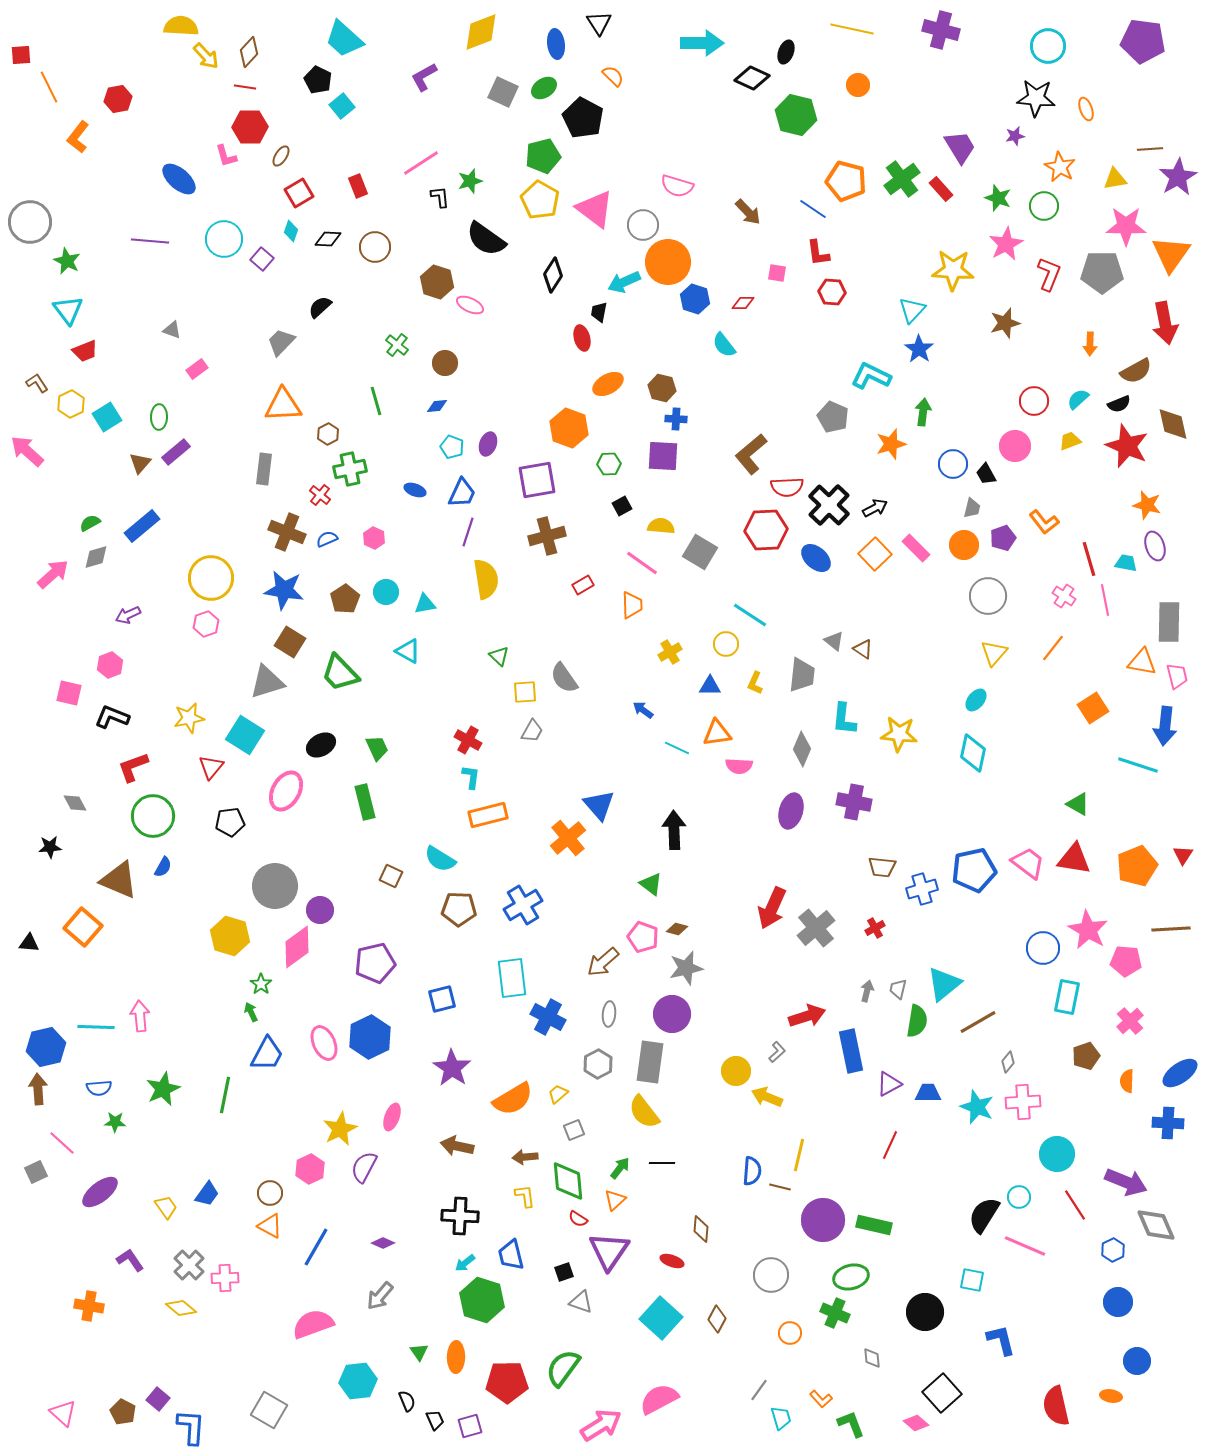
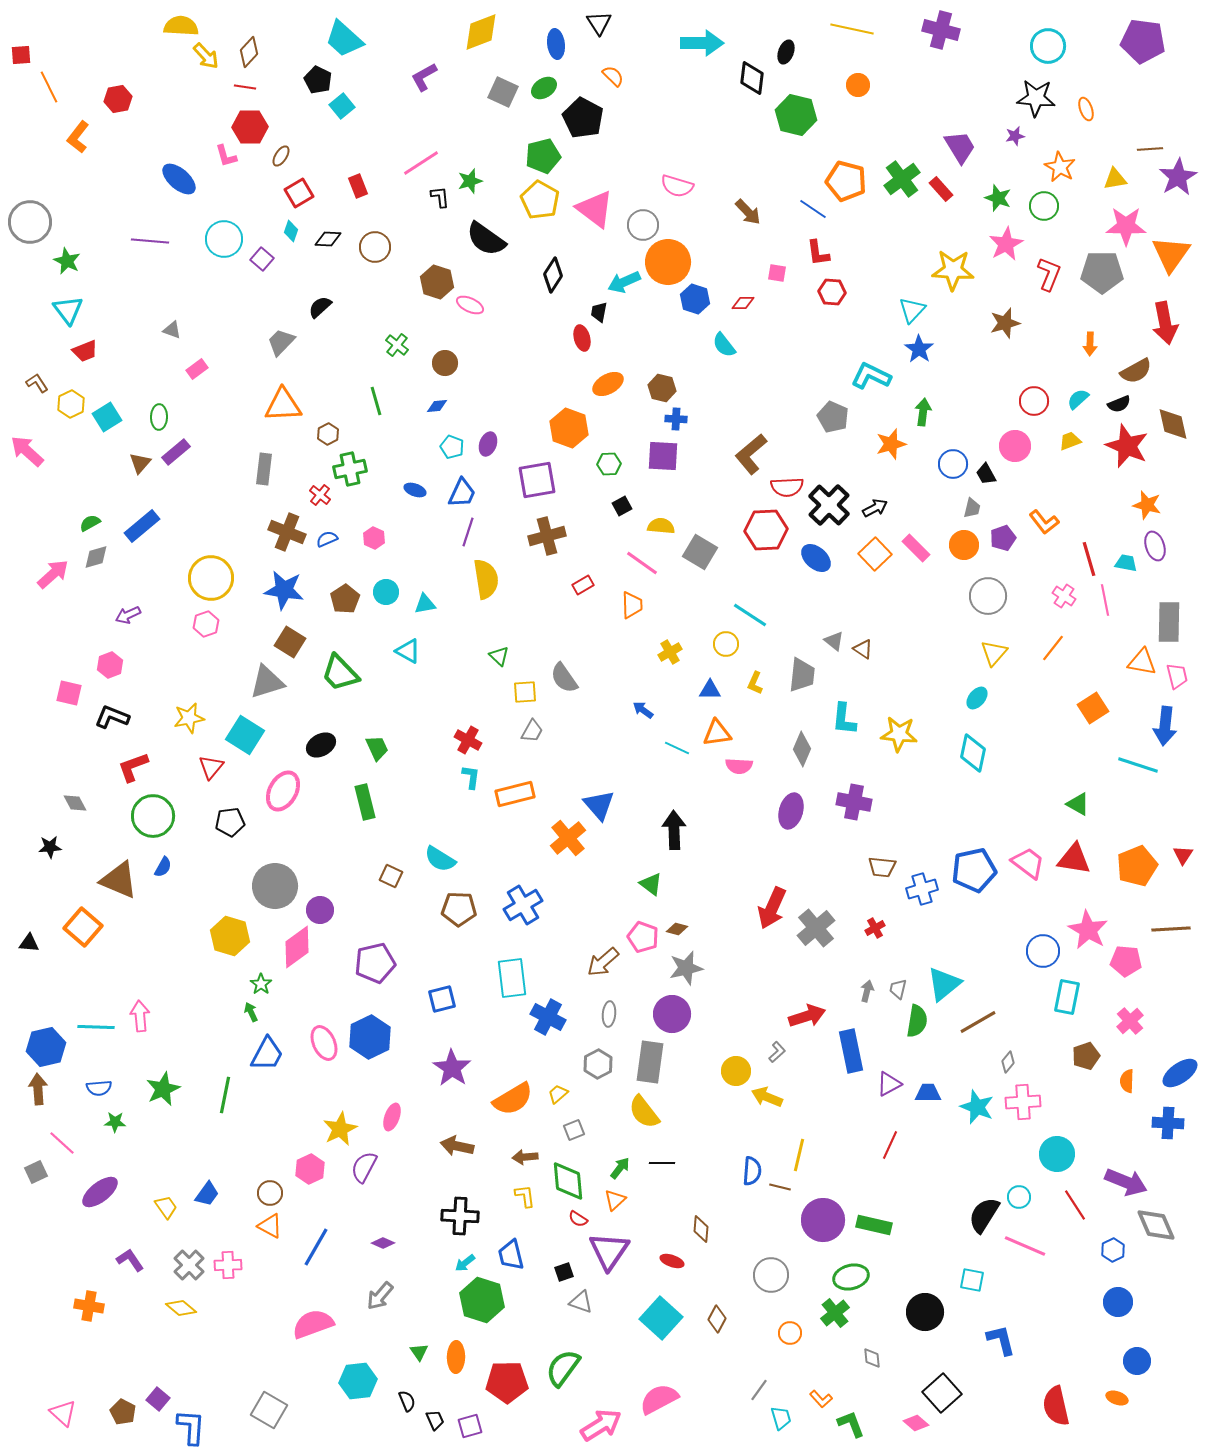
black diamond at (752, 78): rotated 72 degrees clockwise
blue triangle at (710, 686): moved 4 px down
cyan ellipse at (976, 700): moved 1 px right, 2 px up
pink ellipse at (286, 791): moved 3 px left
orange rectangle at (488, 815): moved 27 px right, 21 px up
blue circle at (1043, 948): moved 3 px down
pink cross at (225, 1278): moved 3 px right, 13 px up
green cross at (835, 1313): rotated 28 degrees clockwise
orange ellipse at (1111, 1396): moved 6 px right, 2 px down; rotated 10 degrees clockwise
